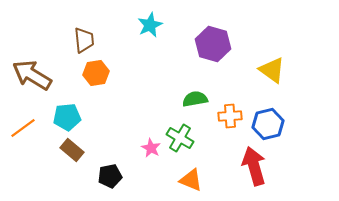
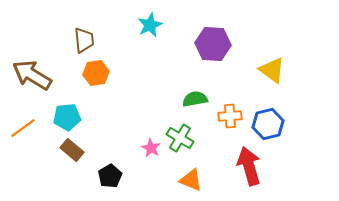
purple hexagon: rotated 12 degrees counterclockwise
red arrow: moved 5 px left
black pentagon: rotated 20 degrees counterclockwise
